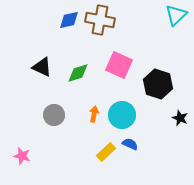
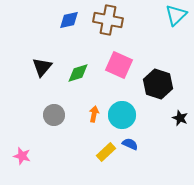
brown cross: moved 8 px right
black triangle: rotated 45 degrees clockwise
